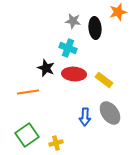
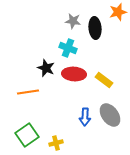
gray ellipse: moved 2 px down
